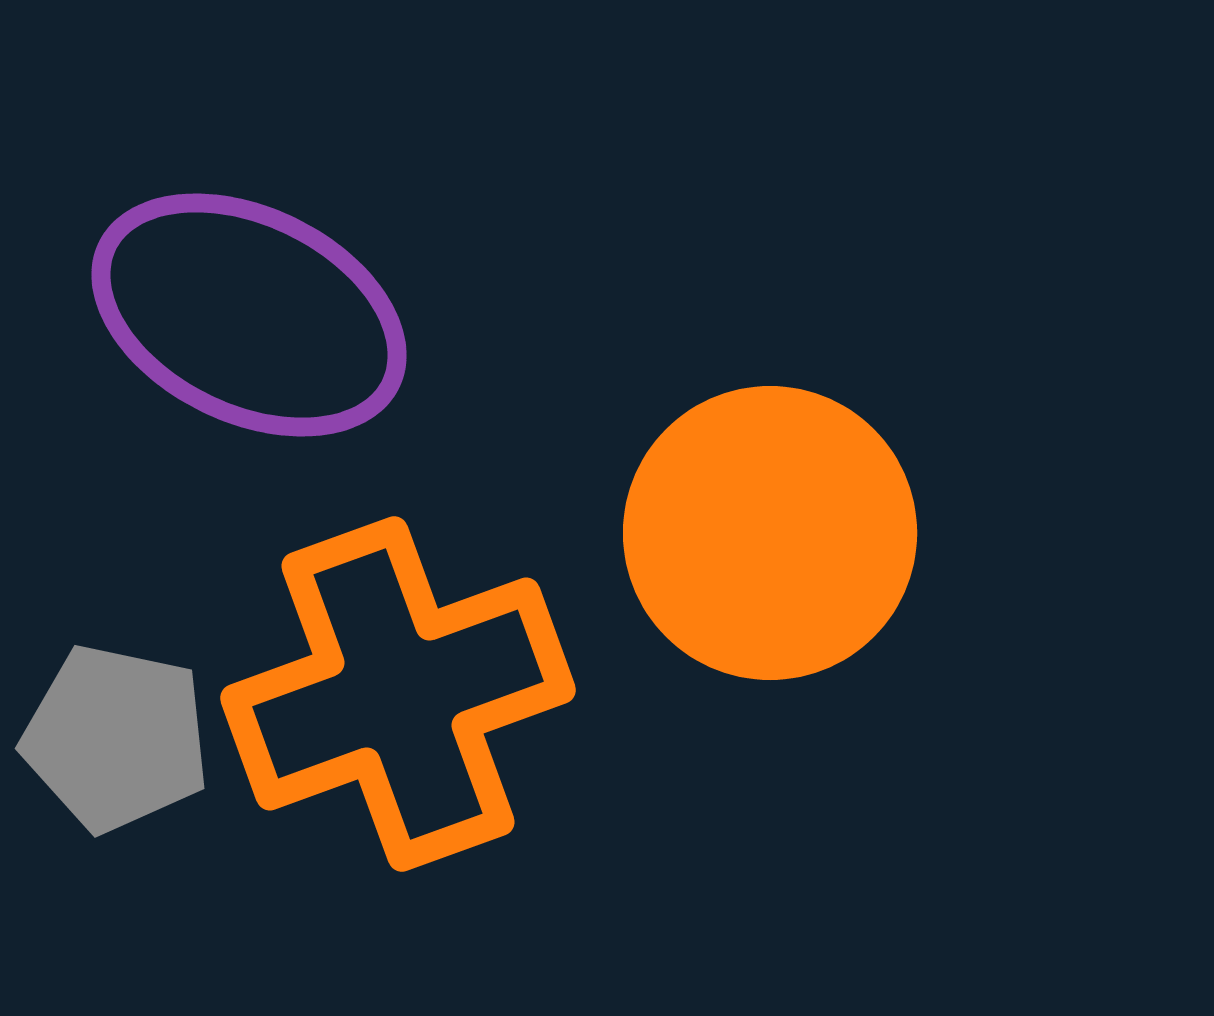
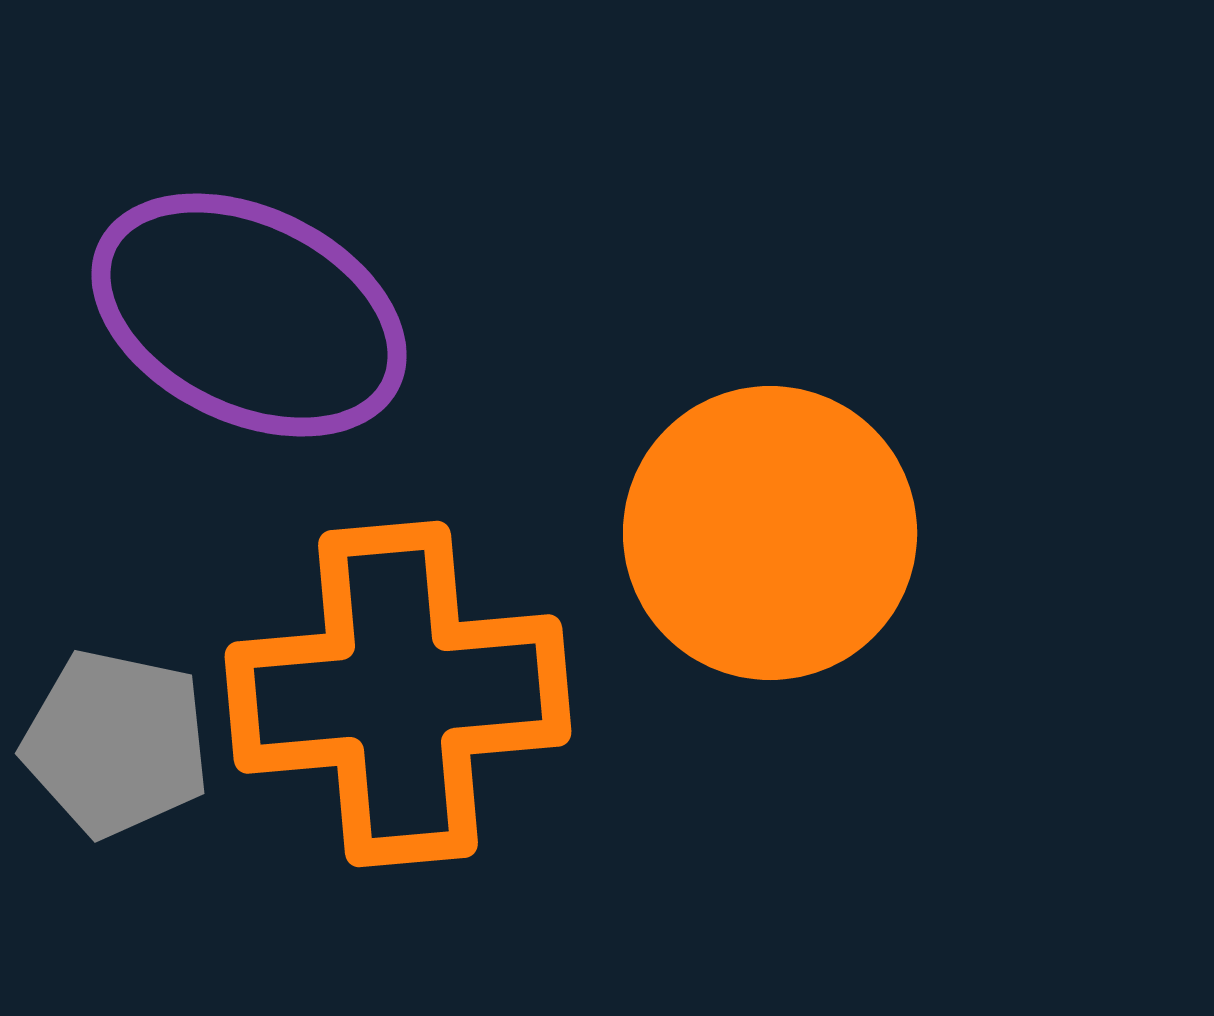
orange cross: rotated 15 degrees clockwise
gray pentagon: moved 5 px down
